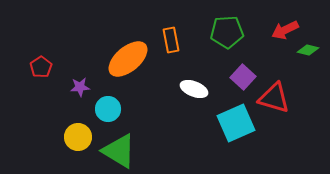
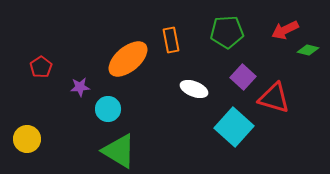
cyan square: moved 2 px left, 4 px down; rotated 24 degrees counterclockwise
yellow circle: moved 51 px left, 2 px down
